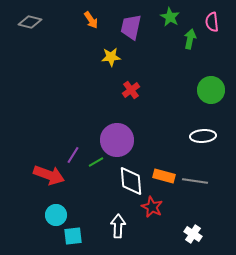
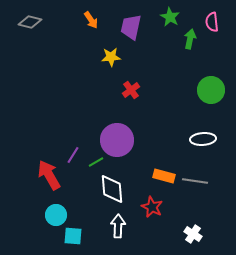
white ellipse: moved 3 px down
red arrow: rotated 140 degrees counterclockwise
white diamond: moved 19 px left, 8 px down
cyan square: rotated 12 degrees clockwise
